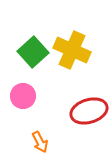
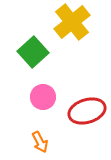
yellow cross: moved 28 px up; rotated 27 degrees clockwise
pink circle: moved 20 px right, 1 px down
red ellipse: moved 2 px left
